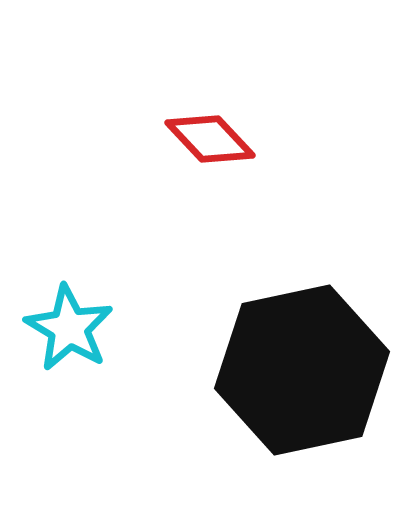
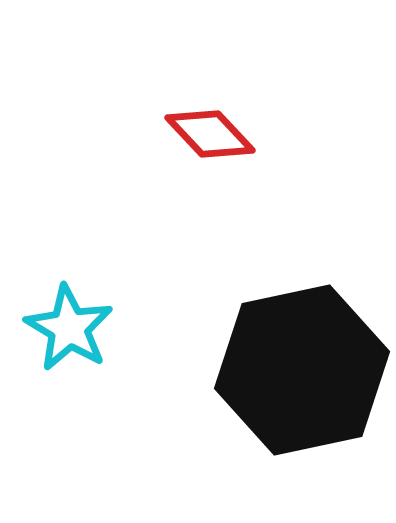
red diamond: moved 5 px up
